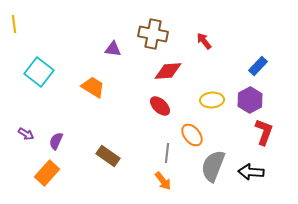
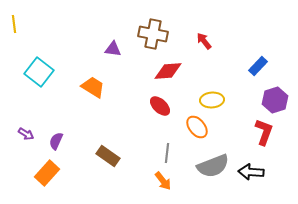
purple hexagon: moved 25 px right; rotated 10 degrees clockwise
orange ellipse: moved 5 px right, 8 px up
gray semicircle: rotated 132 degrees counterclockwise
